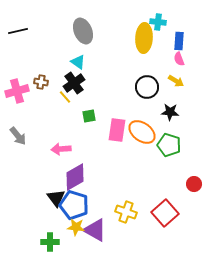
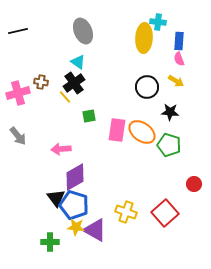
pink cross: moved 1 px right, 2 px down
